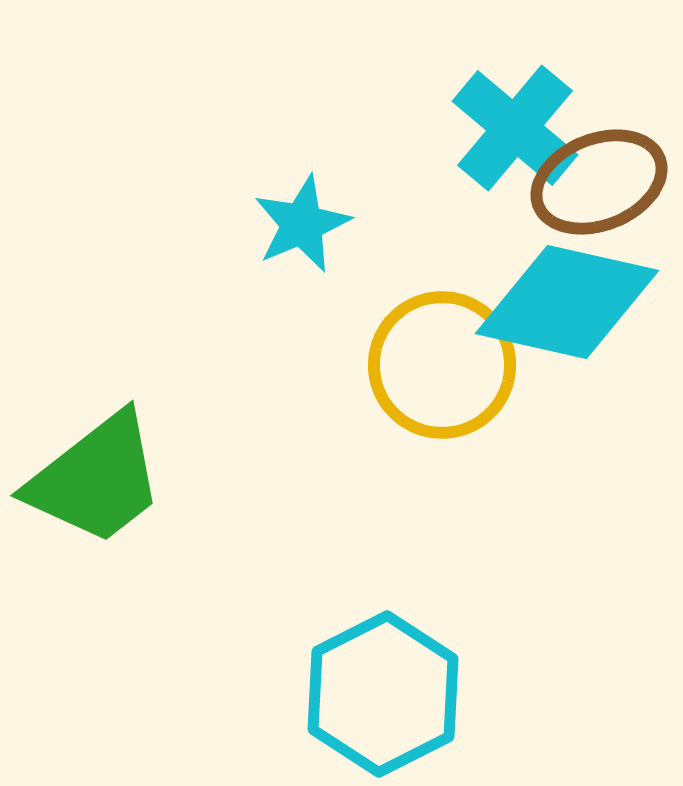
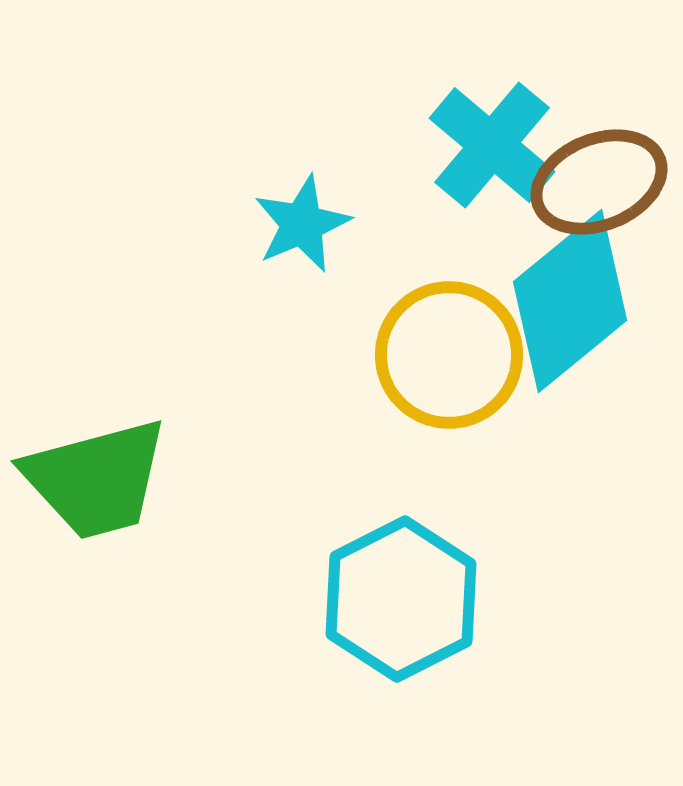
cyan cross: moved 23 px left, 17 px down
cyan diamond: moved 3 px right, 1 px up; rotated 52 degrees counterclockwise
yellow circle: moved 7 px right, 10 px up
green trapezoid: rotated 23 degrees clockwise
cyan hexagon: moved 18 px right, 95 px up
